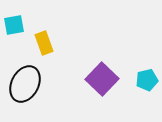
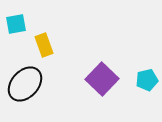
cyan square: moved 2 px right, 1 px up
yellow rectangle: moved 2 px down
black ellipse: rotated 15 degrees clockwise
